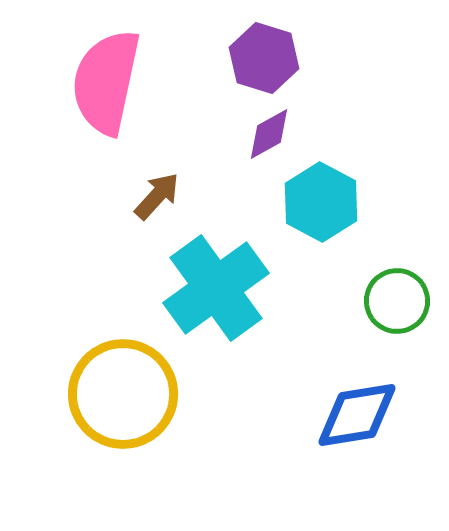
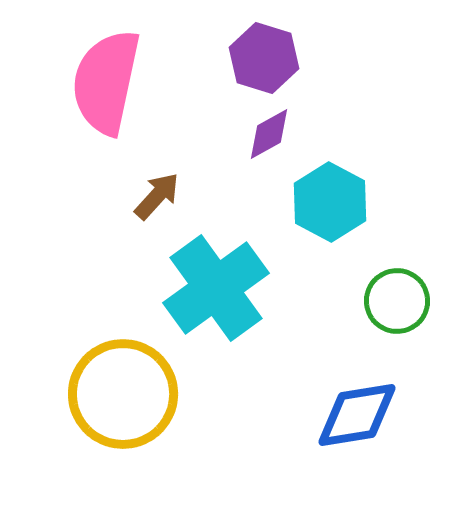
cyan hexagon: moved 9 px right
